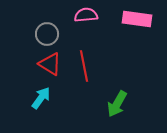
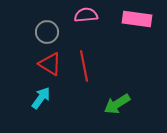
gray circle: moved 2 px up
green arrow: rotated 28 degrees clockwise
